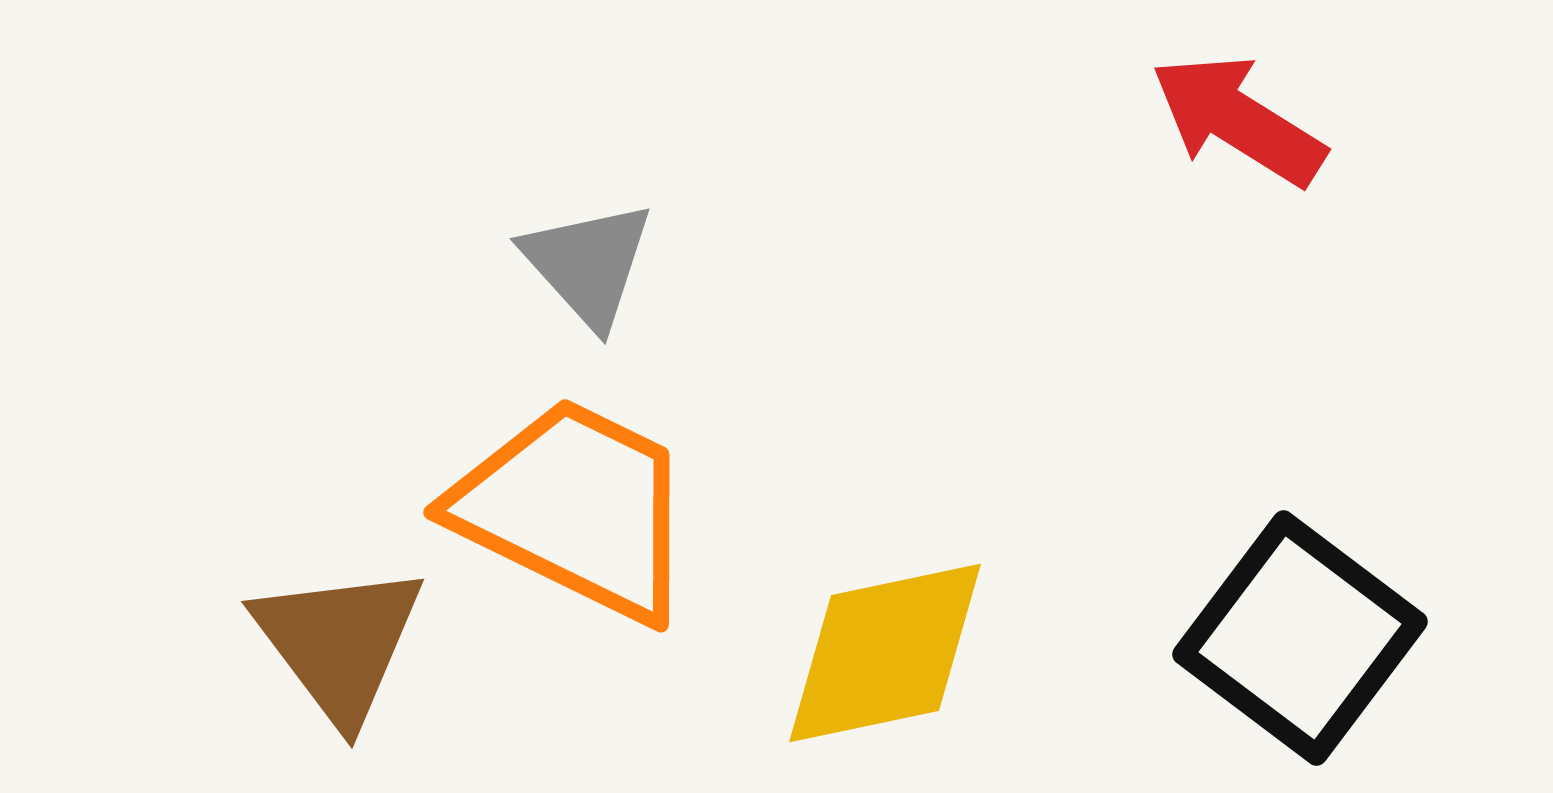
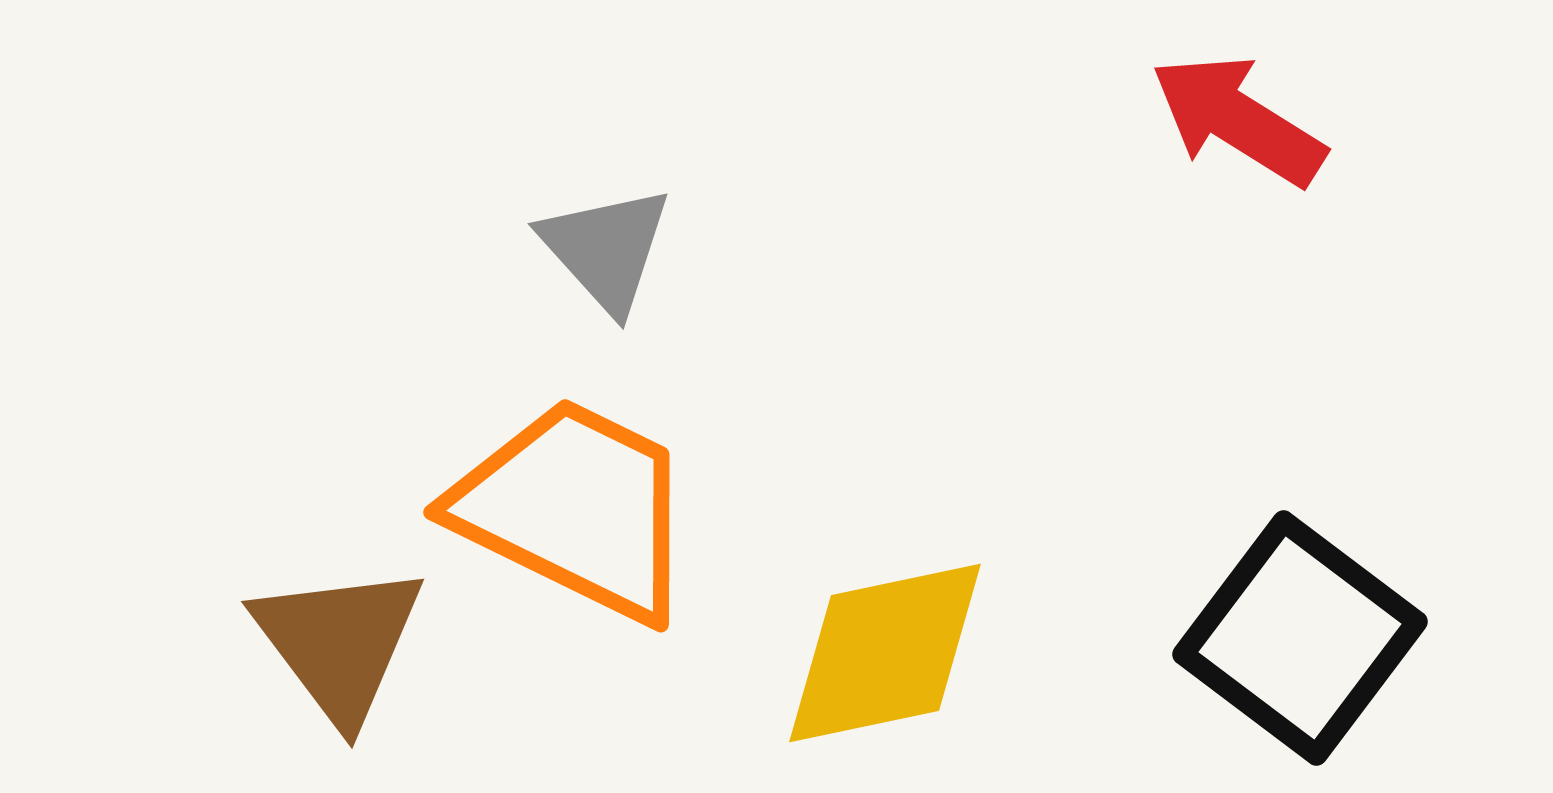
gray triangle: moved 18 px right, 15 px up
